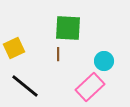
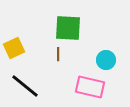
cyan circle: moved 2 px right, 1 px up
pink rectangle: rotated 56 degrees clockwise
